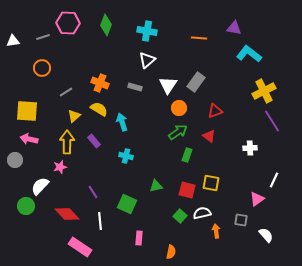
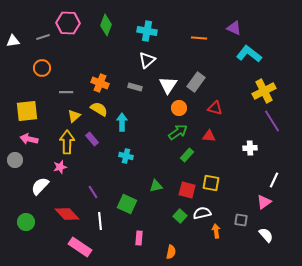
purple triangle at (234, 28): rotated 14 degrees clockwise
gray line at (66, 92): rotated 32 degrees clockwise
yellow square at (27, 111): rotated 10 degrees counterclockwise
red triangle at (215, 111): moved 3 px up; rotated 35 degrees clockwise
cyan arrow at (122, 122): rotated 18 degrees clockwise
red triangle at (209, 136): rotated 32 degrees counterclockwise
purple rectangle at (94, 141): moved 2 px left, 2 px up
green rectangle at (187, 155): rotated 24 degrees clockwise
pink triangle at (257, 199): moved 7 px right, 3 px down
green circle at (26, 206): moved 16 px down
